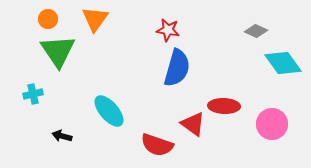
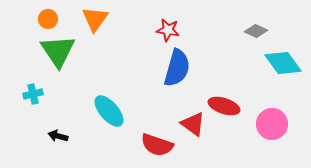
red ellipse: rotated 16 degrees clockwise
black arrow: moved 4 px left
